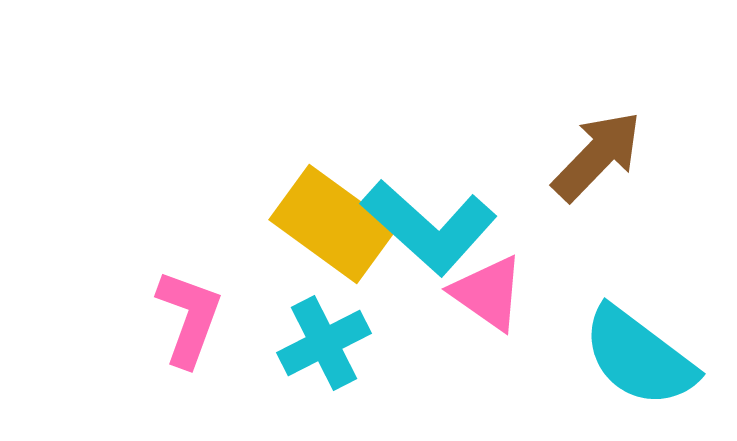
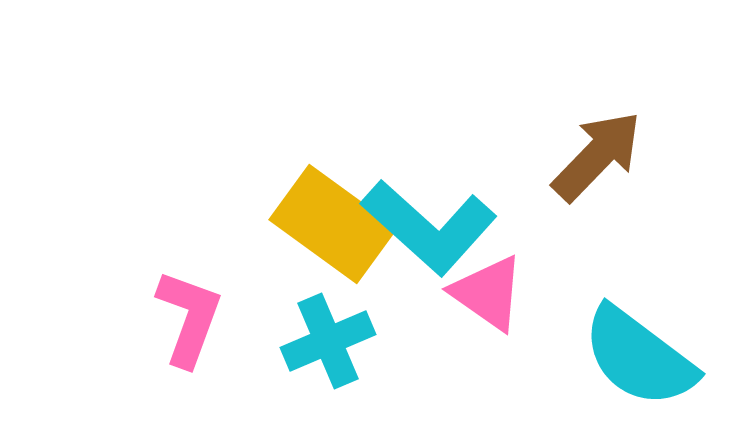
cyan cross: moved 4 px right, 2 px up; rotated 4 degrees clockwise
